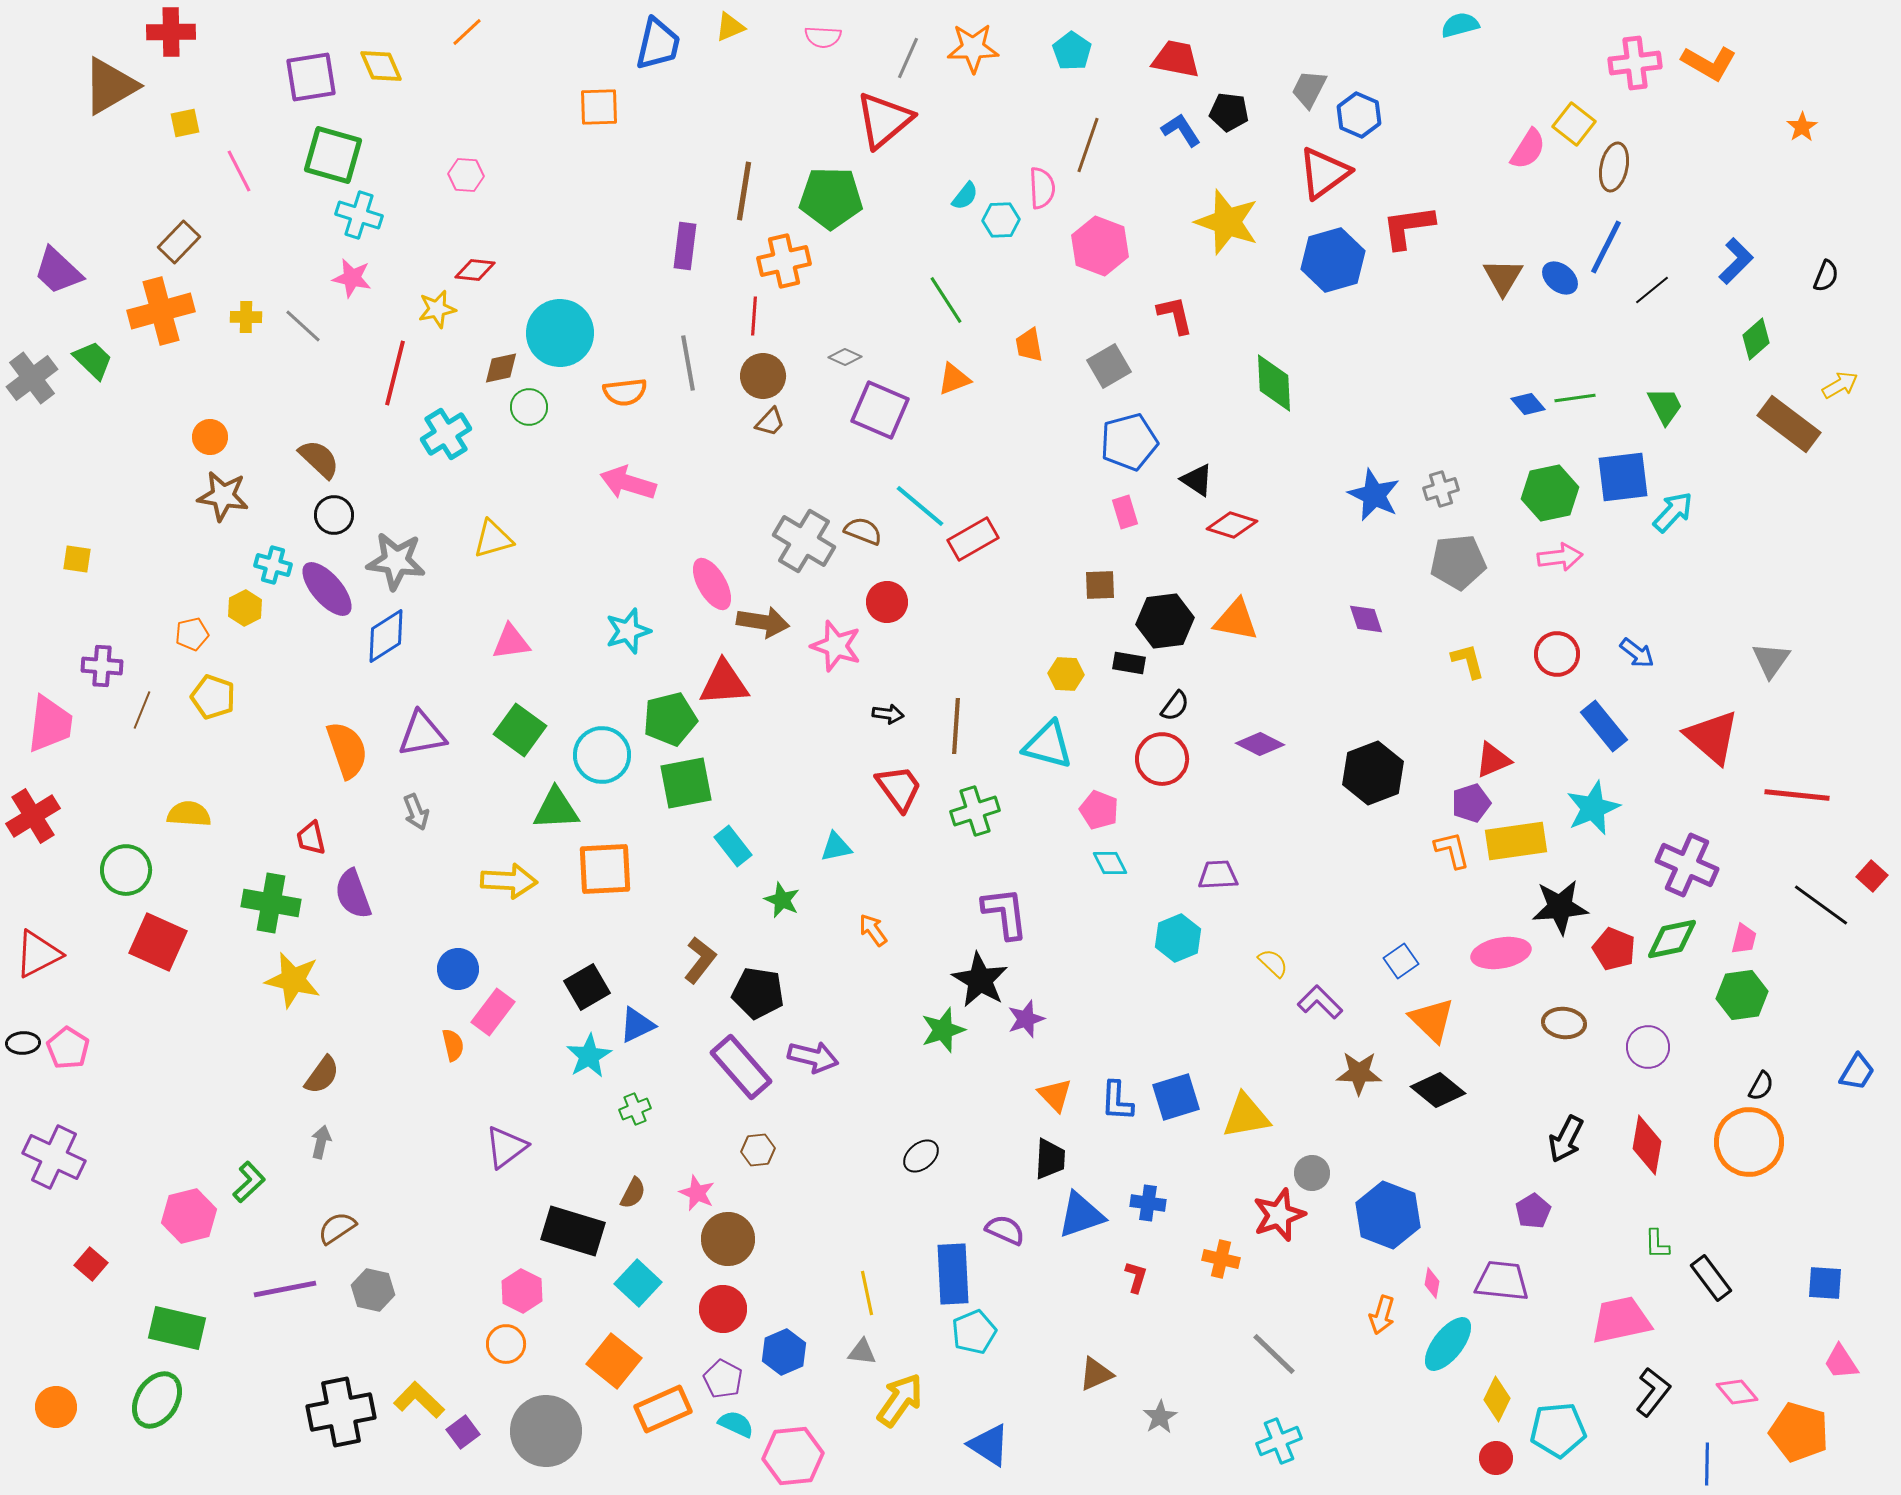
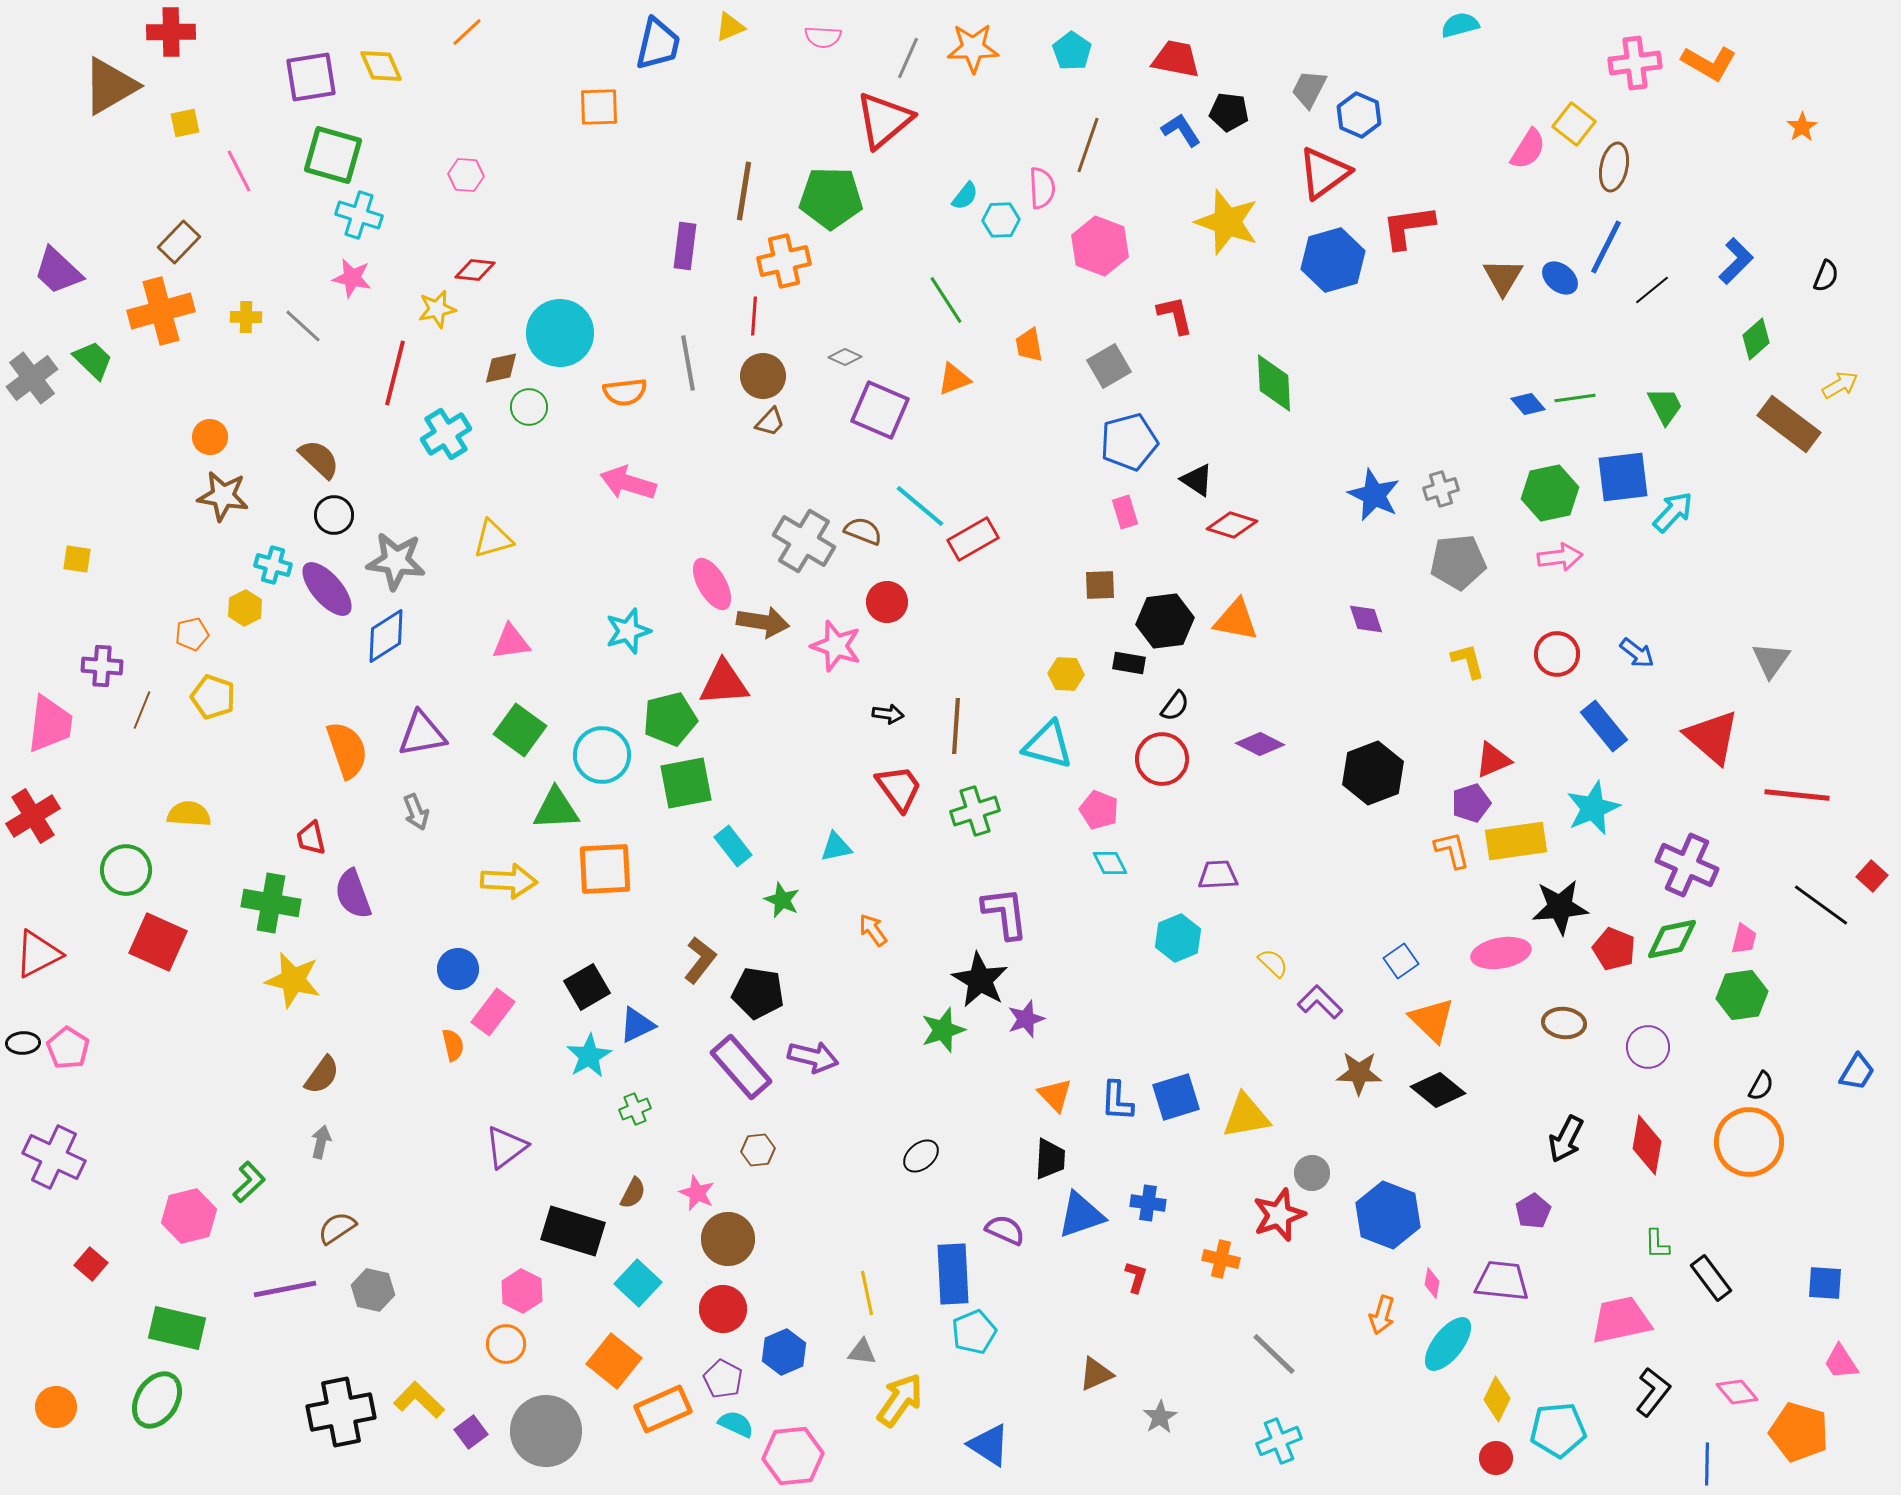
purple square at (463, 1432): moved 8 px right
